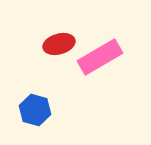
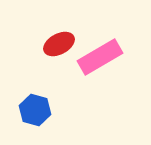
red ellipse: rotated 12 degrees counterclockwise
